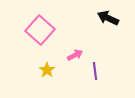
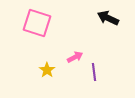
pink square: moved 3 px left, 7 px up; rotated 24 degrees counterclockwise
pink arrow: moved 2 px down
purple line: moved 1 px left, 1 px down
